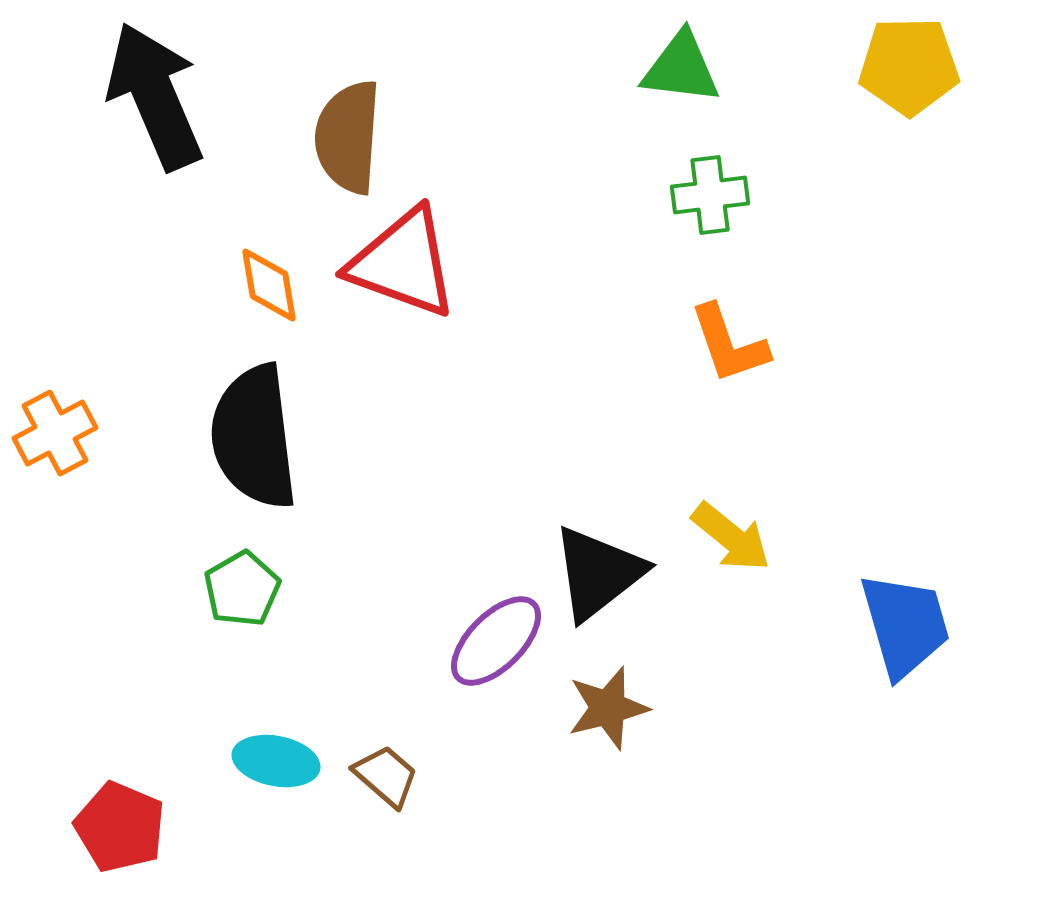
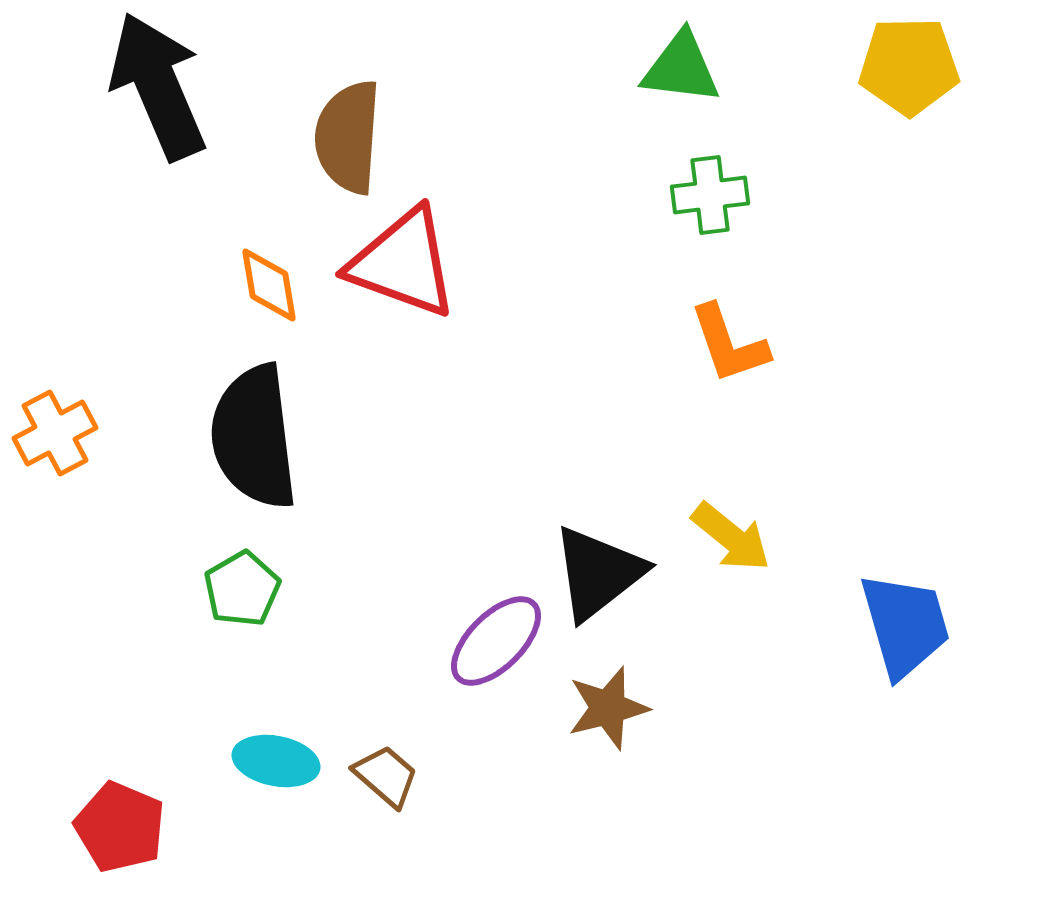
black arrow: moved 3 px right, 10 px up
